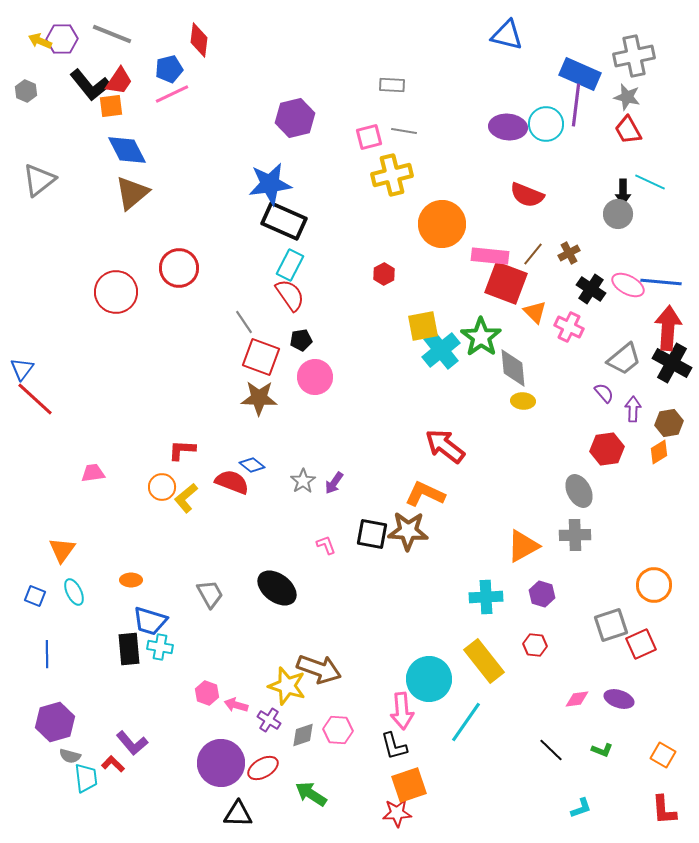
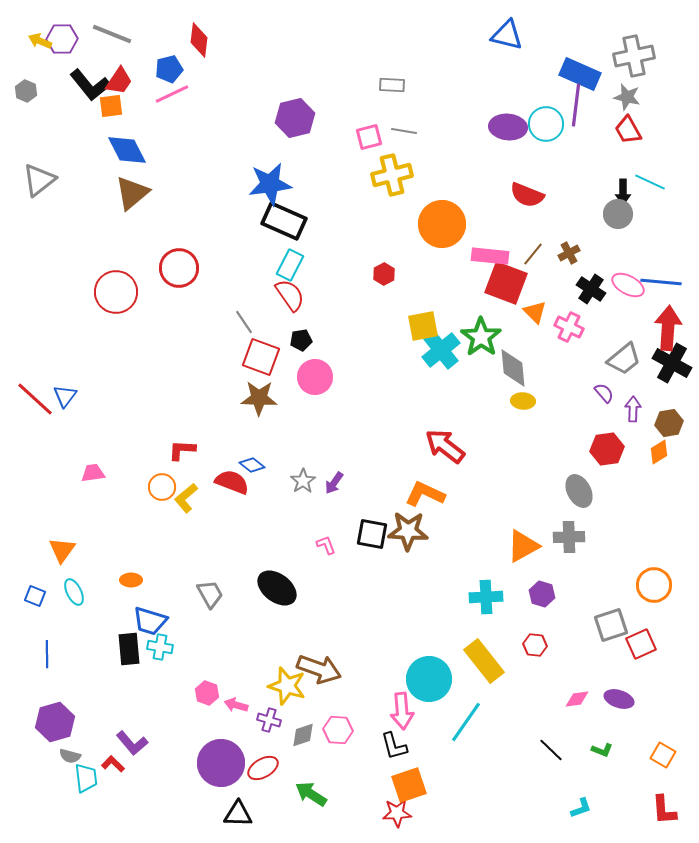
blue triangle at (22, 369): moved 43 px right, 27 px down
gray cross at (575, 535): moved 6 px left, 2 px down
purple cross at (269, 720): rotated 15 degrees counterclockwise
